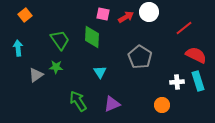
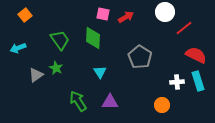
white circle: moved 16 px right
green diamond: moved 1 px right, 1 px down
cyan arrow: rotated 105 degrees counterclockwise
green star: moved 1 px down; rotated 24 degrees clockwise
purple triangle: moved 2 px left, 2 px up; rotated 24 degrees clockwise
